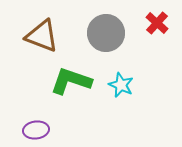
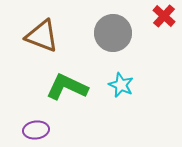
red cross: moved 7 px right, 7 px up
gray circle: moved 7 px right
green L-shape: moved 4 px left, 6 px down; rotated 6 degrees clockwise
